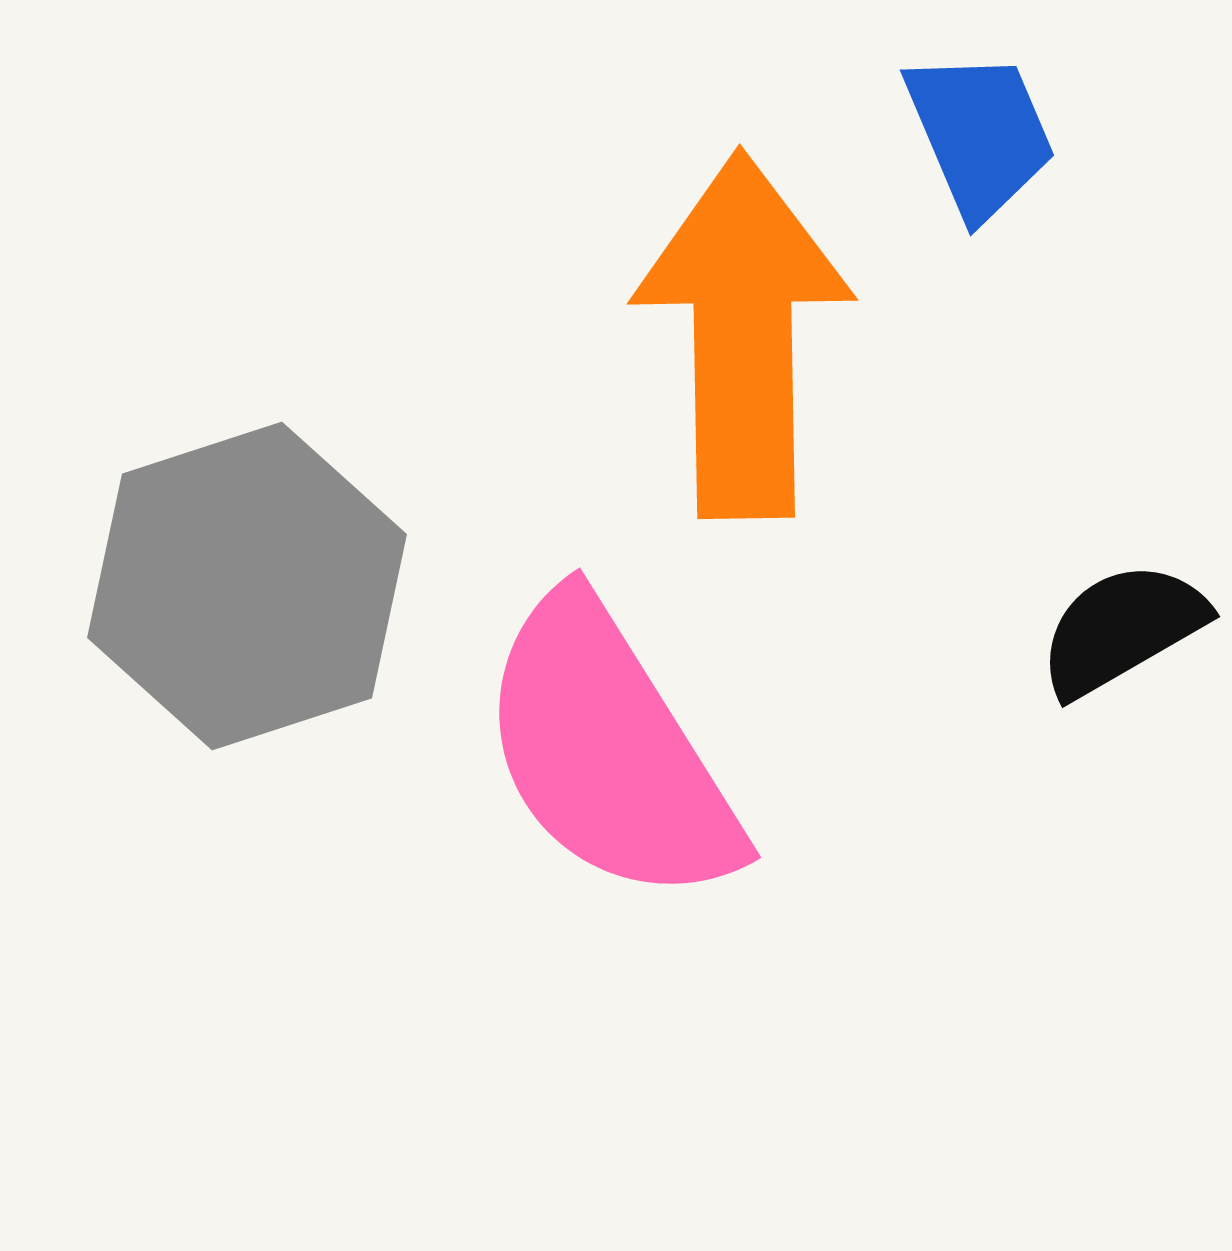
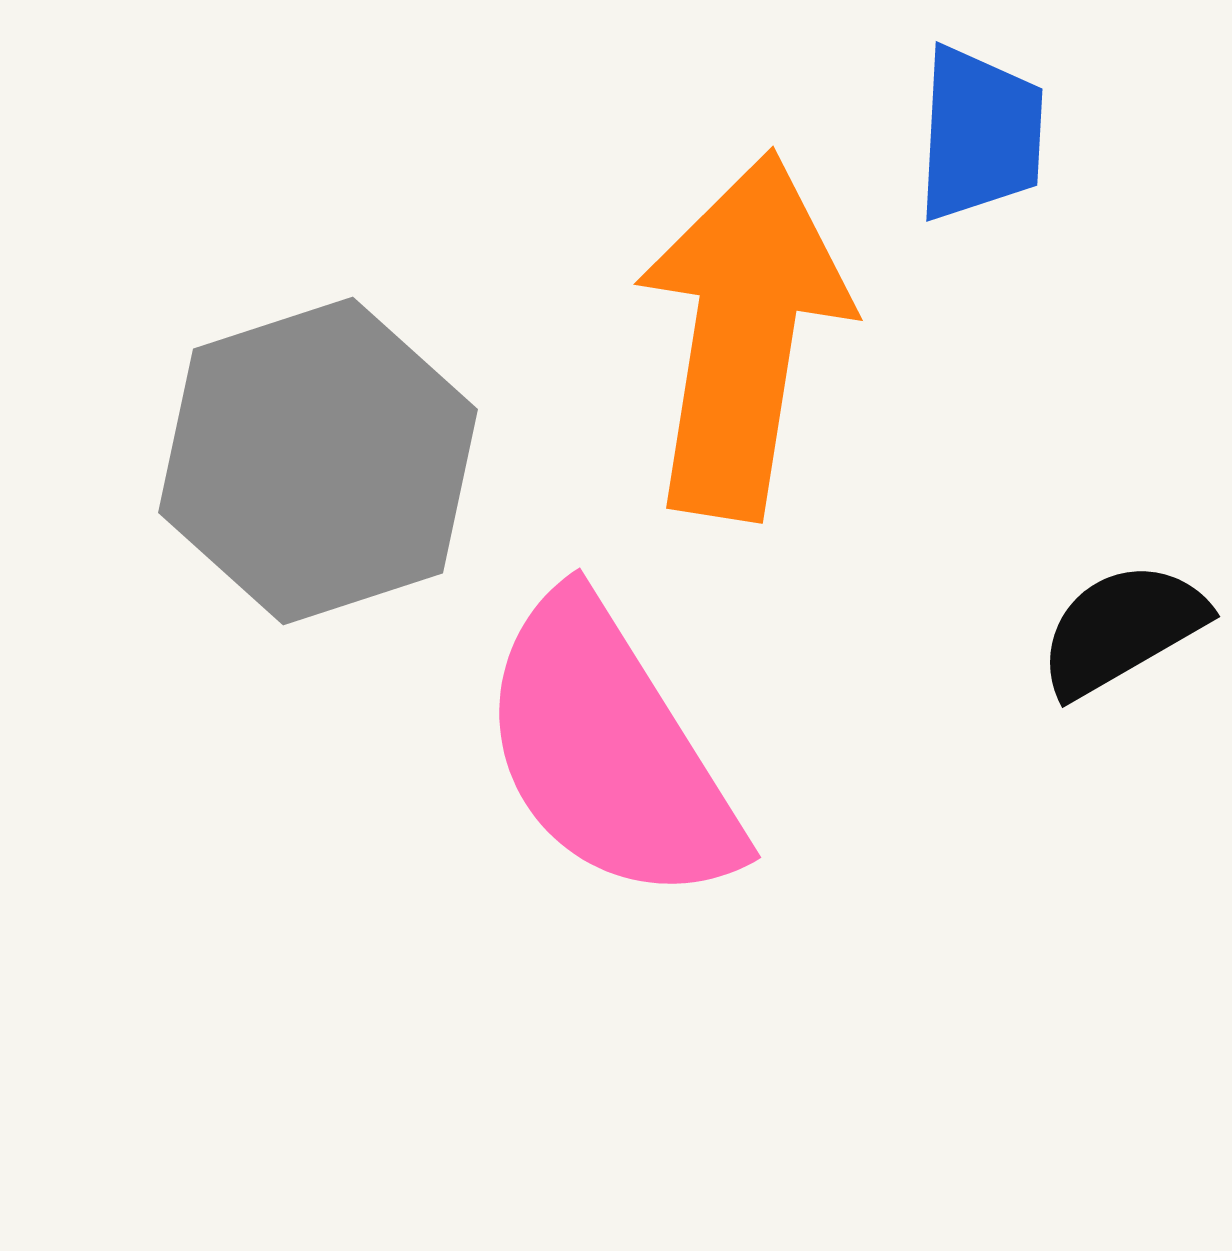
blue trapezoid: rotated 26 degrees clockwise
orange arrow: rotated 10 degrees clockwise
gray hexagon: moved 71 px right, 125 px up
